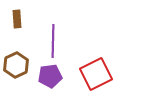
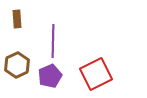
brown hexagon: moved 1 px right
purple pentagon: rotated 15 degrees counterclockwise
